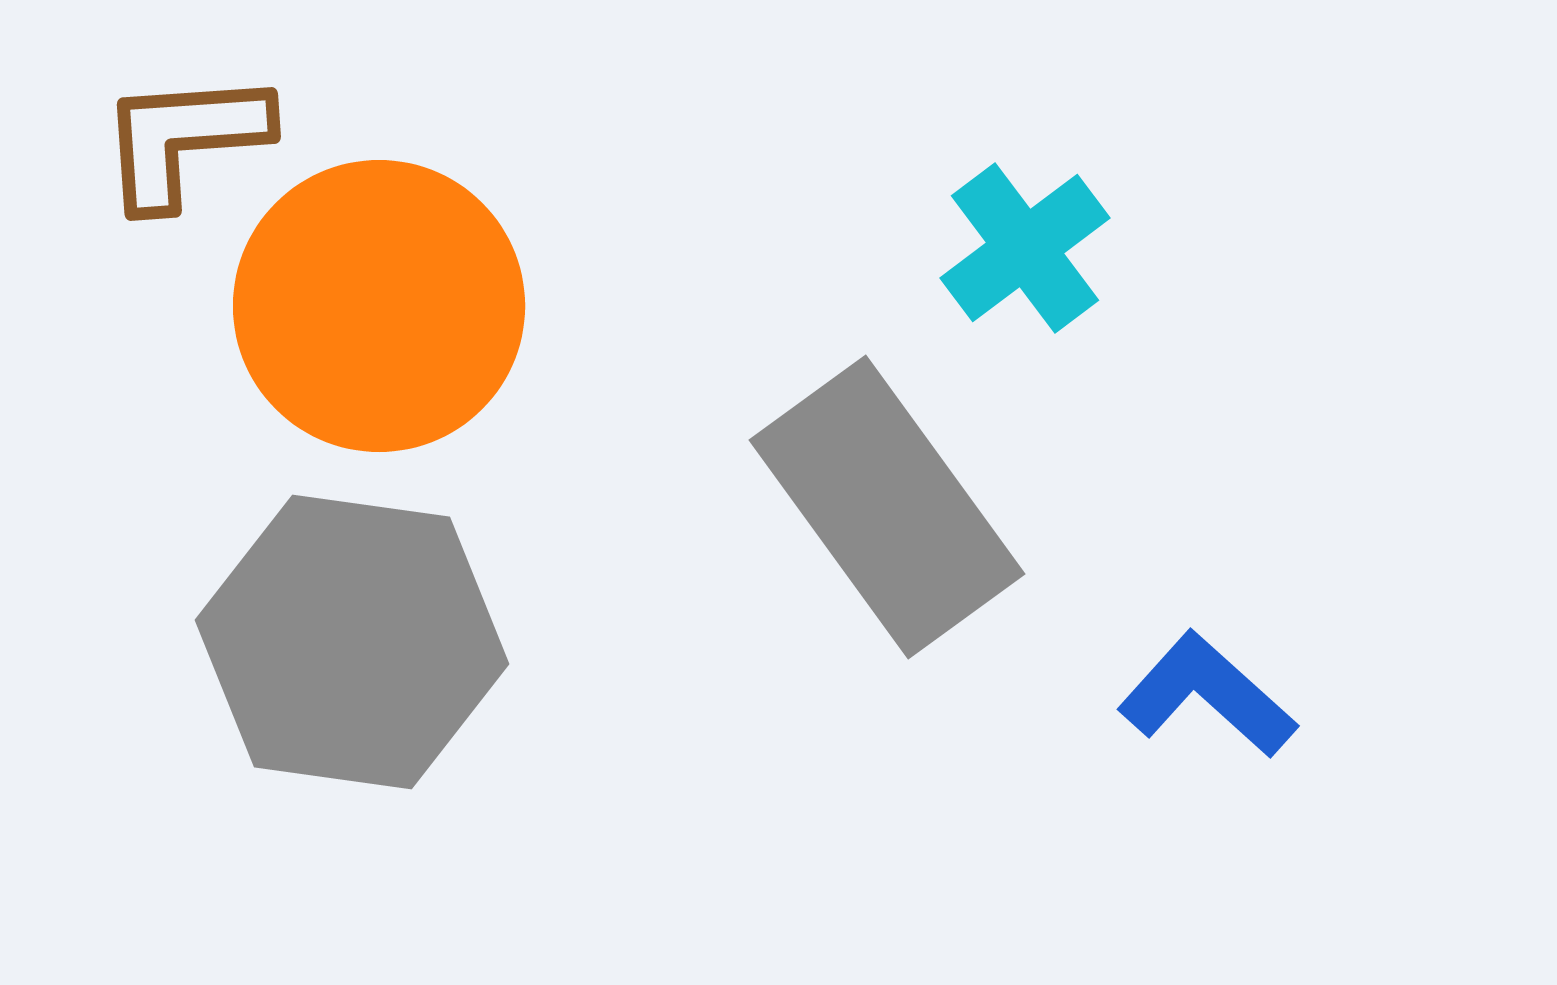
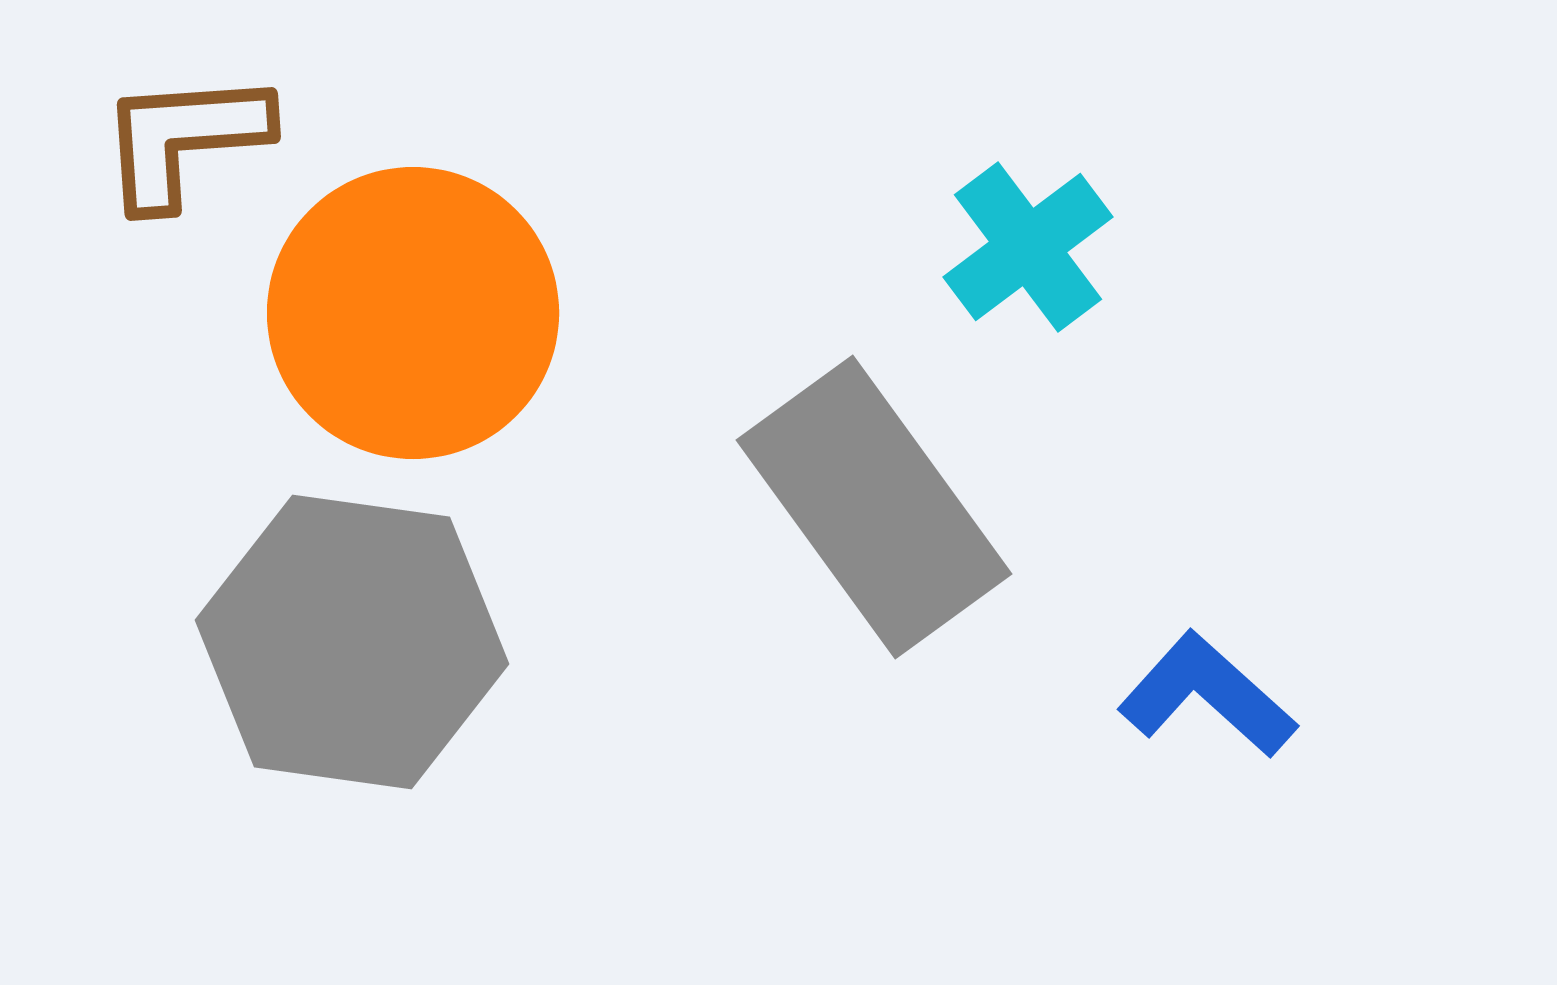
cyan cross: moved 3 px right, 1 px up
orange circle: moved 34 px right, 7 px down
gray rectangle: moved 13 px left
